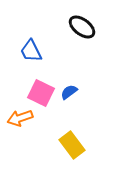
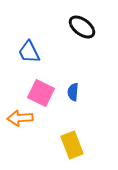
blue trapezoid: moved 2 px left, 1 px down
blue semicircle: moved 4 px right; rotated 48 degrees counterclockwise
orange arrow: rotated 15 degrees clockwise
yellow rectangle: rotated 16 degrees clockwise
